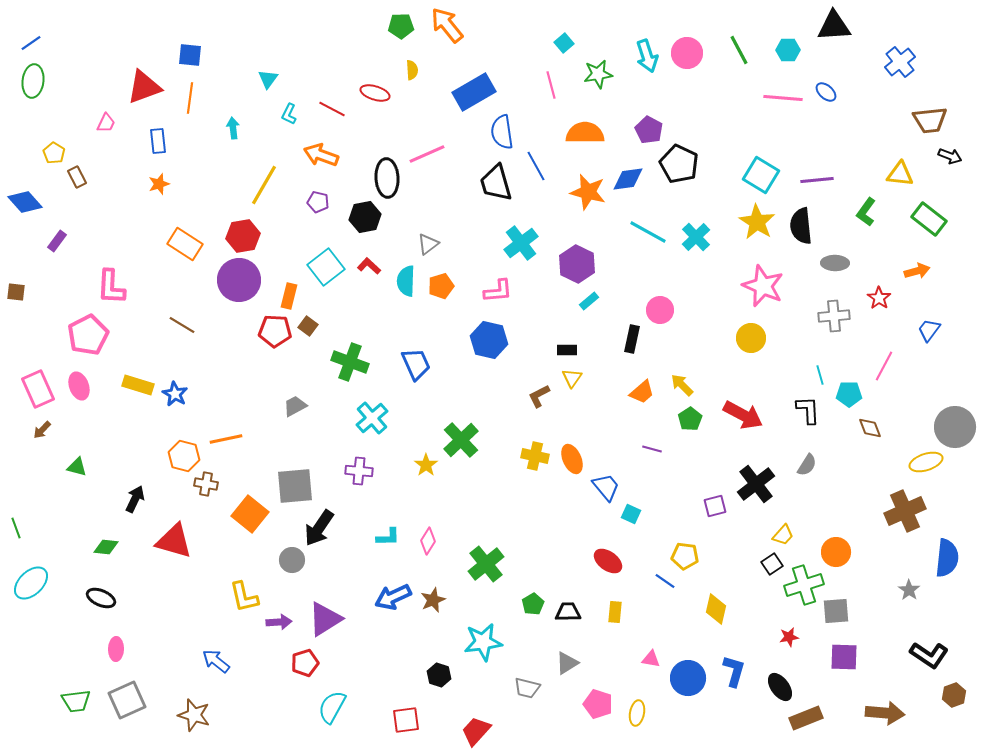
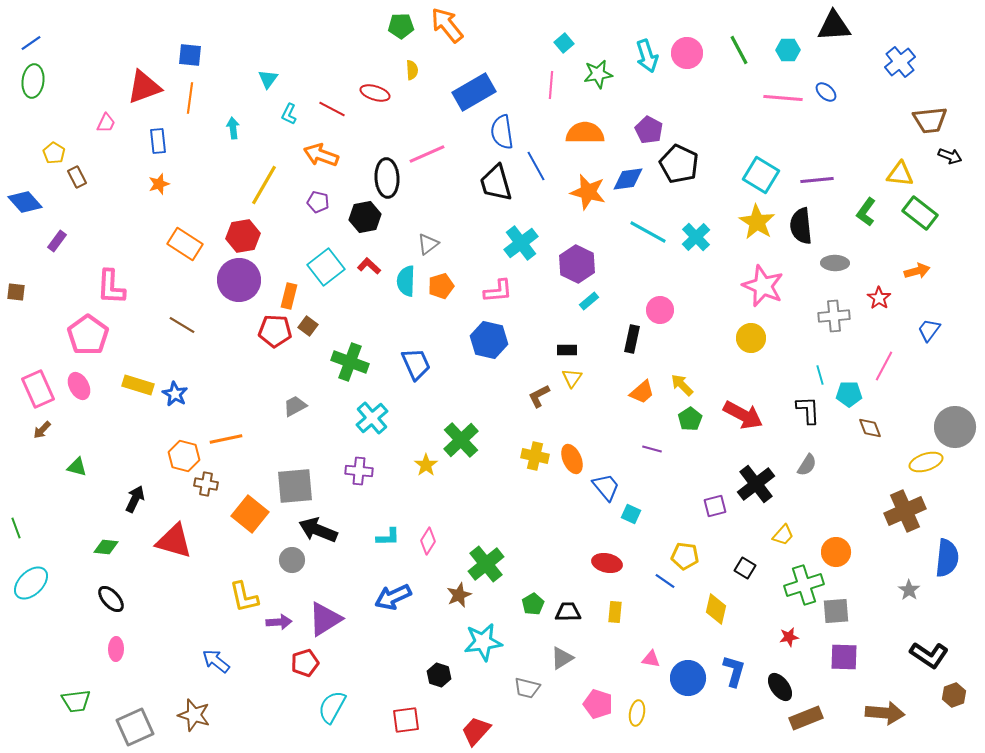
pink line at (551, 85): rotated 20 degrees clockwise
green rectangle at (929, 219): moved 9 px left, 6 px up
pink pentagon at (88, 335): rotated 9 degrees counterclockwise
pink ellipse at (79, 386): rotated 8 degrees counterclockwise
black arrow at (319, 528): moved 1 px left, 2 px down; rotated 78 degrees clockwise
red ellipse at (608, 561): moved 1 px left, 2 px down; rotated 24 degrees counterclockwise
black square at (772, 564): moved 27 px left, 4 px down; rotated 25 degrees counterclockwise
black ellipse at (101, 598): moved 10 px right, 1 px down; rotated 24 degrees clockwise
brown star at (433, 600): moved 26 px right, 5 px up
gray triangle at (567, 663): moved 5 px left, 5 px up
gray square at (127, 700): moved 8 px right, 27 px down
